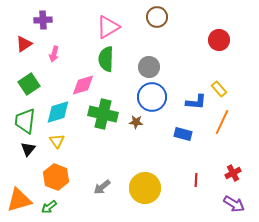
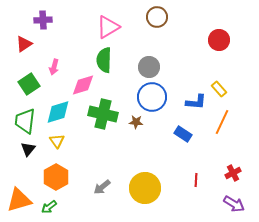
pink arrow: moved 13 px down
green semicircle: moved 2 px left, 1 px down
blue rectangle: rotated 18 degrees clockwise
orange hexagon: rotated 10 degrees clockwise
